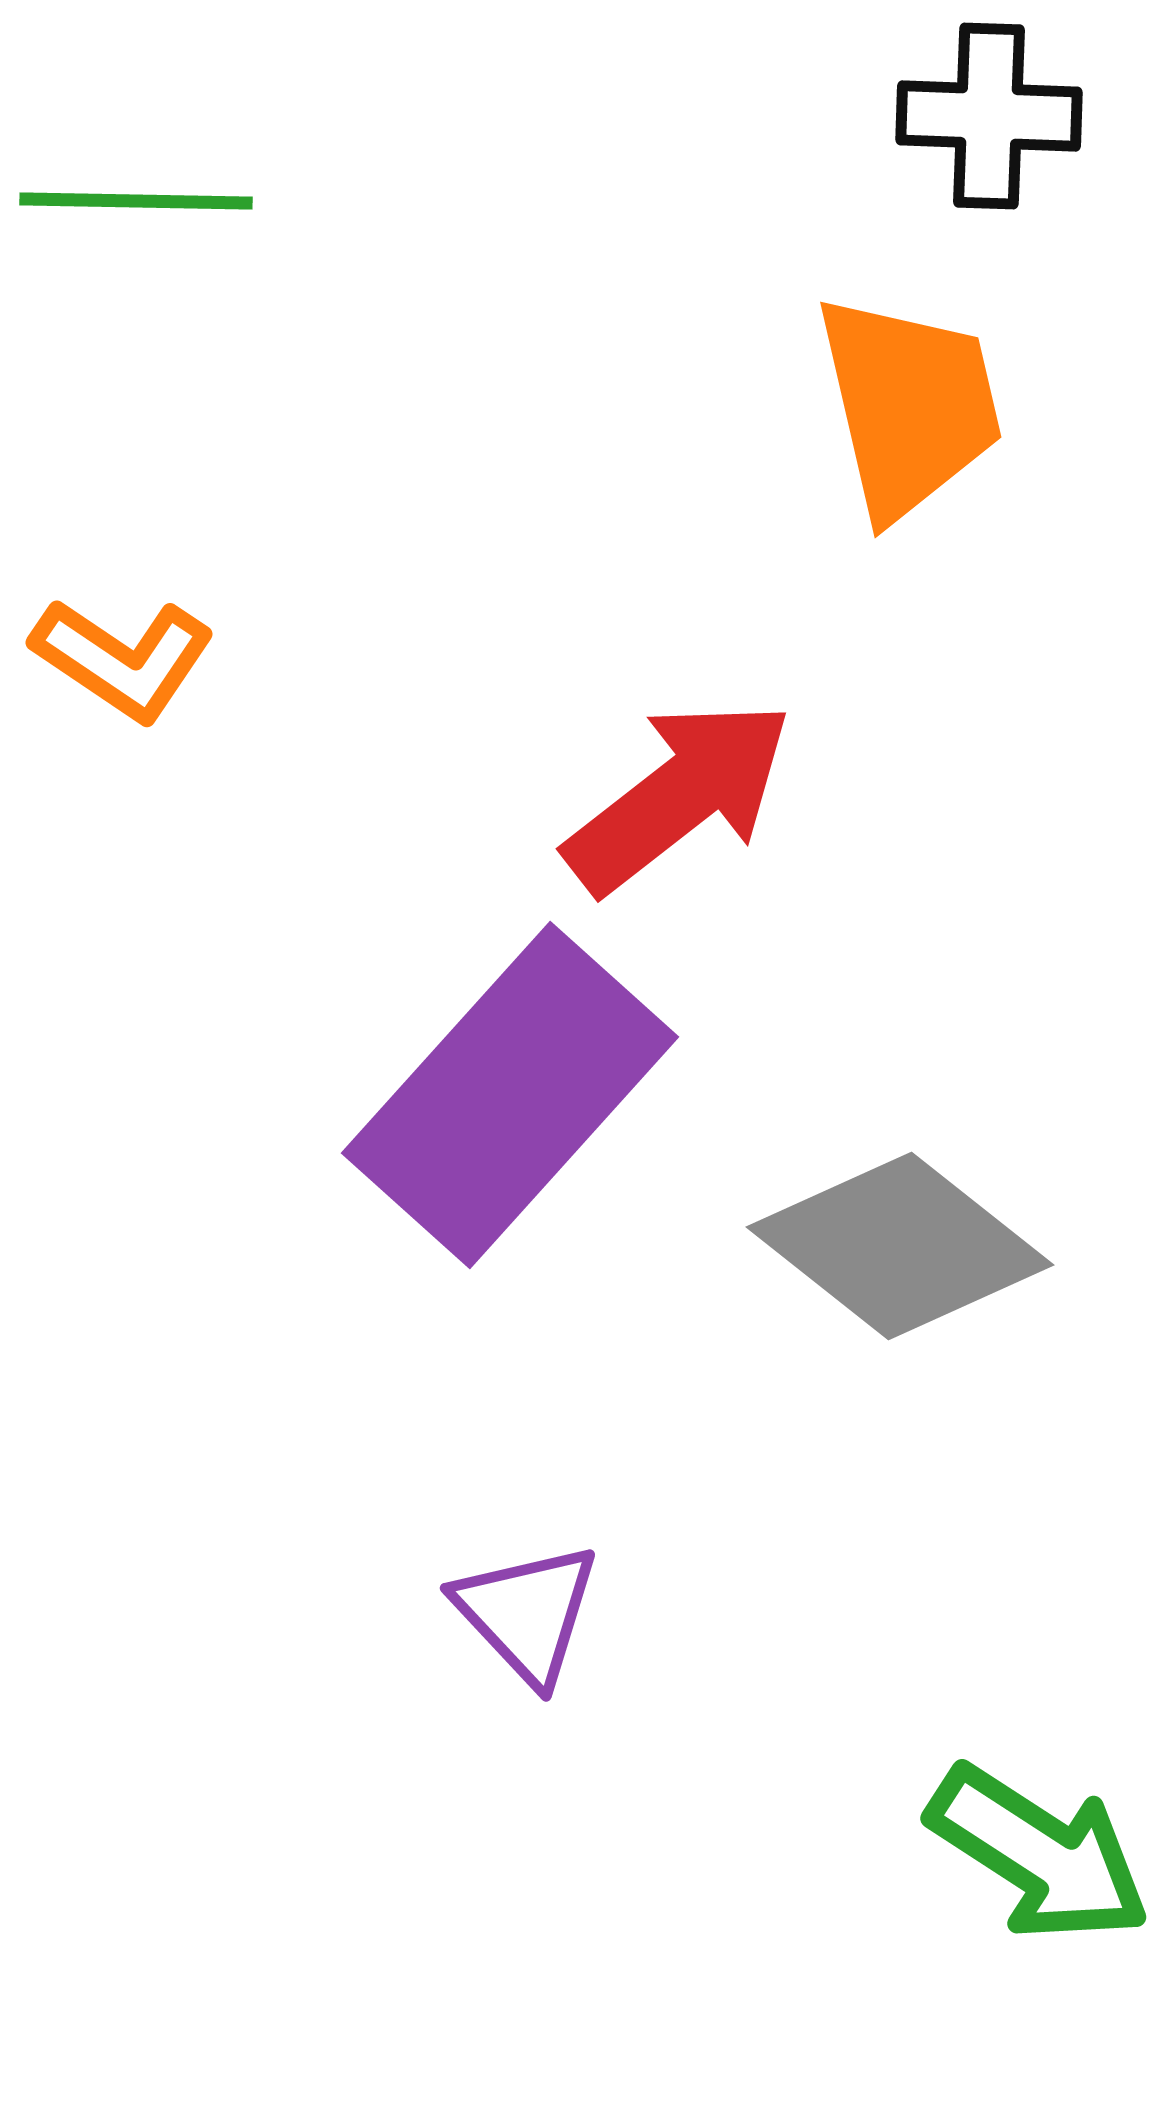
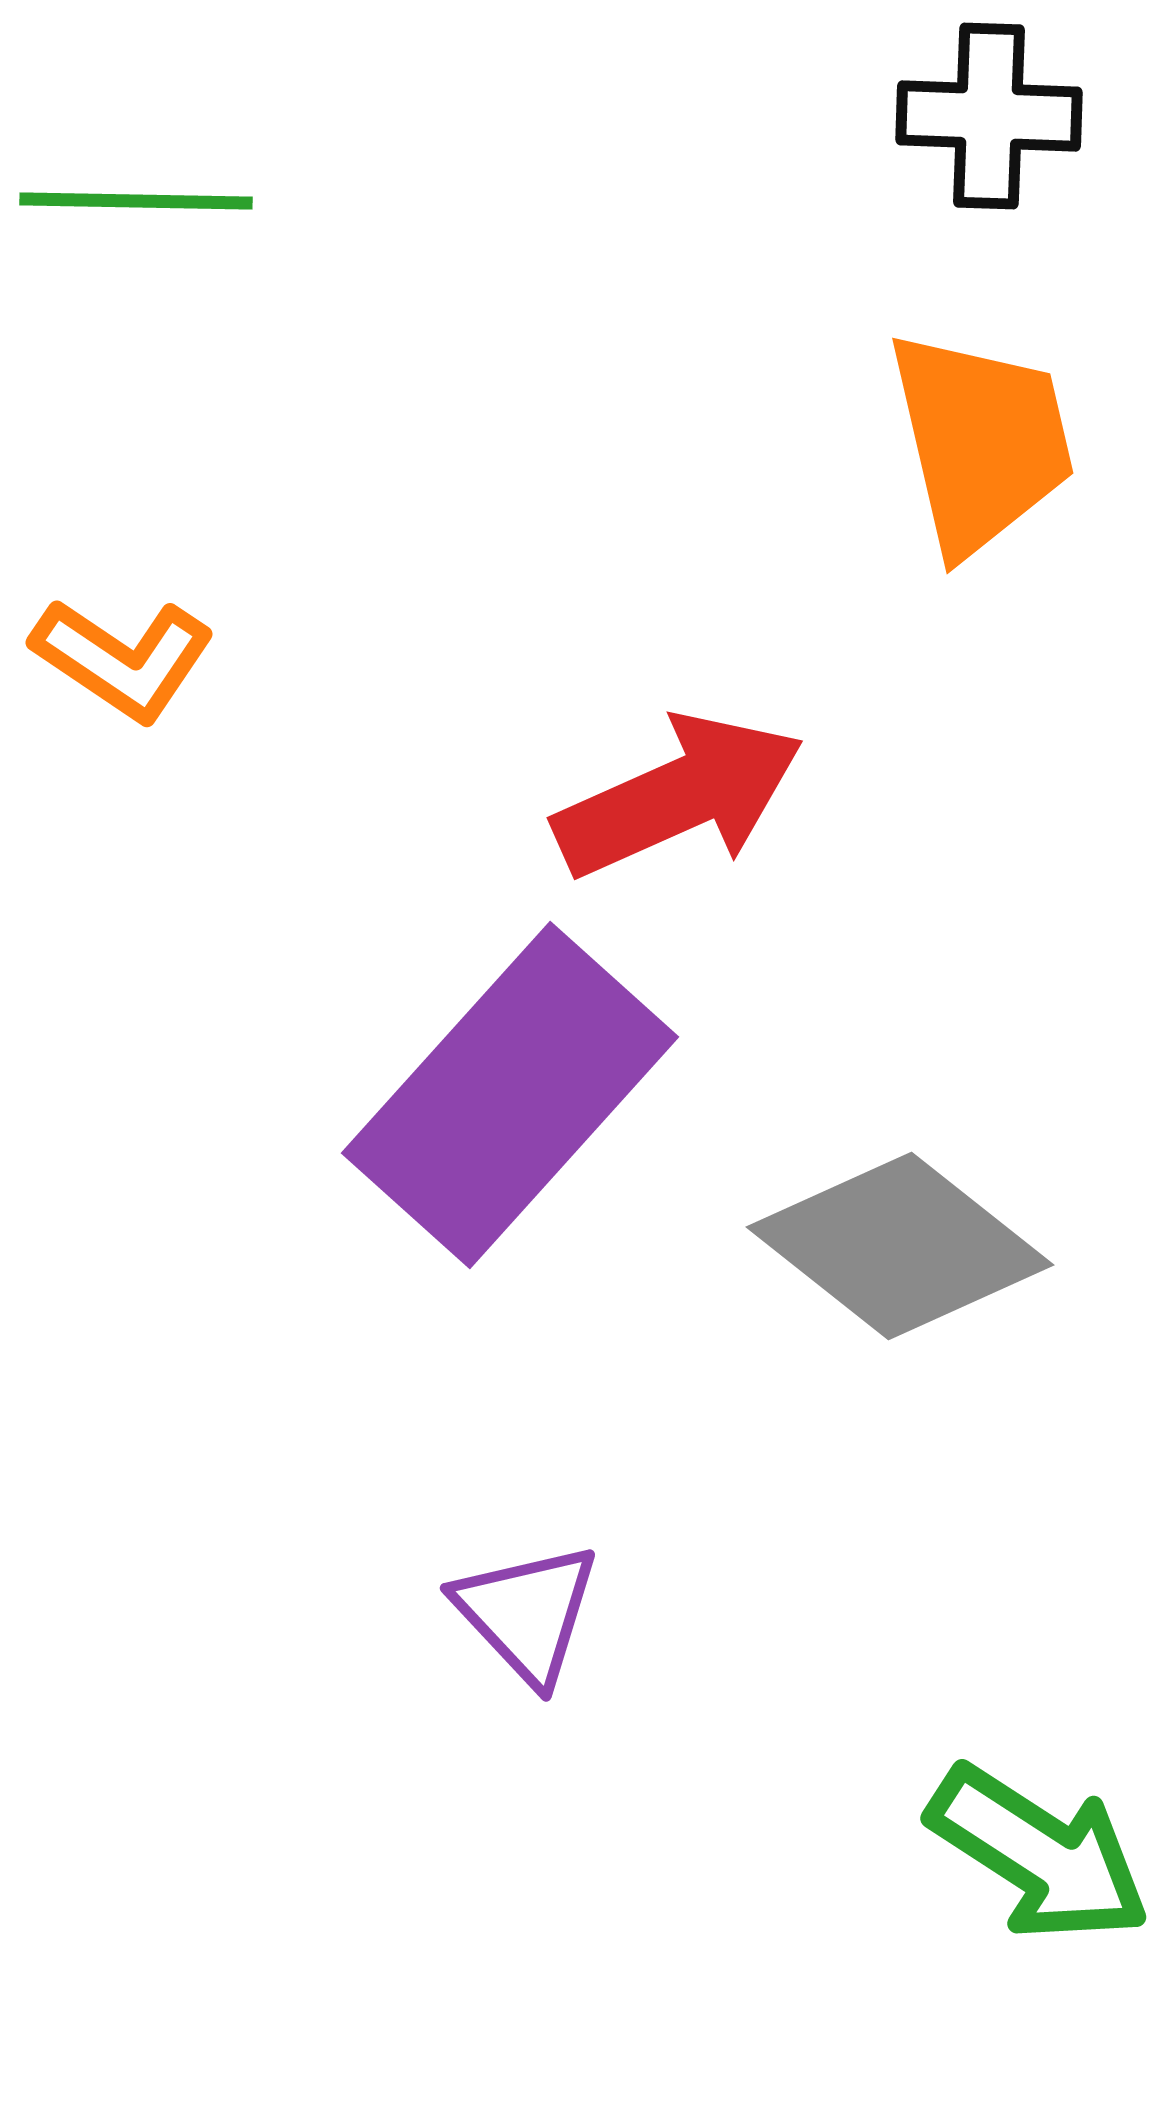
orange trapezoid: moved 72 px right, 36 px down
red arrow: rotated 14 degrees clockwise
